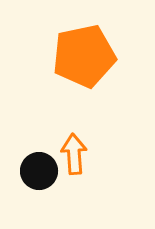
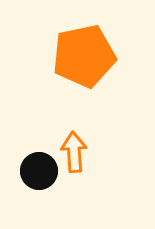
orange arrow: moved 2 px up
